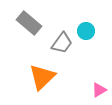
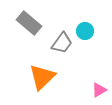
cyan circle: moved 1 px left
